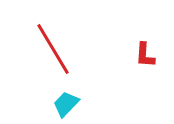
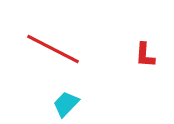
red line: rotated 32 degrees counterclockwise
